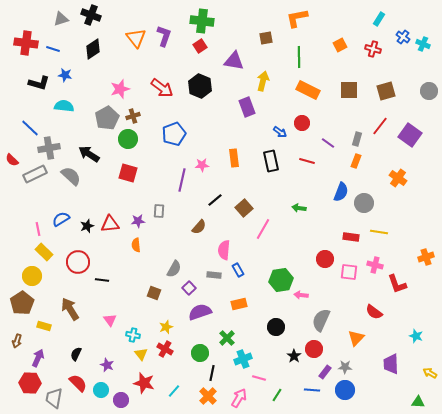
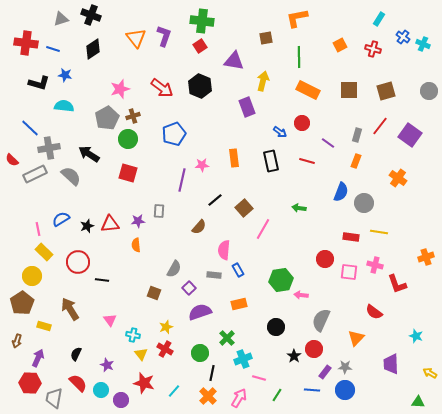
gray rectangle at (357, 139): moved 4 px up
